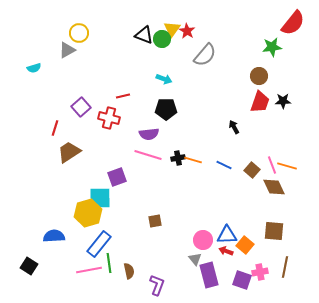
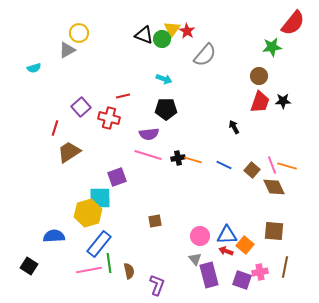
pink circle at (203, 240): moved 3 px left, 4 px up
